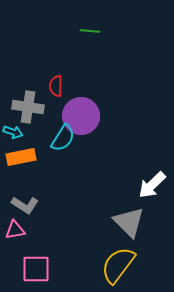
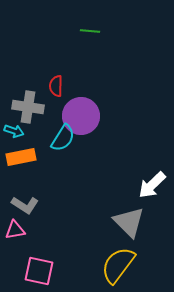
cyan arrow: moved 1 px right, 1 px up
pink square: moved 3 px right, 2 px down; rotated 12 degrees clockwise
